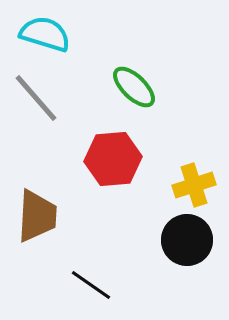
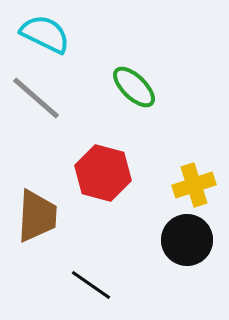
cyan semicircle: rotated 9 degrees clockwise
gray line: rotated 8 degrees counterclockwise
red hexagon: moved 10 px left, 14 px down; rotated 20 degrees clockwise
